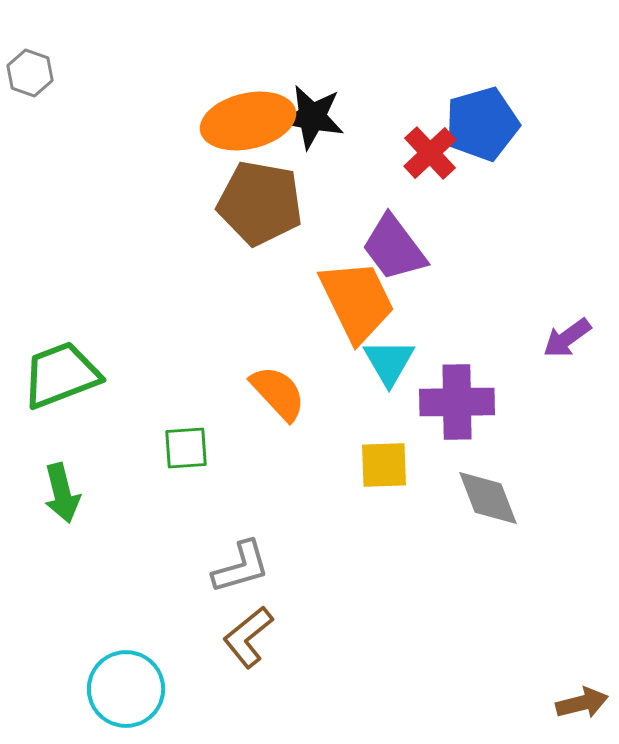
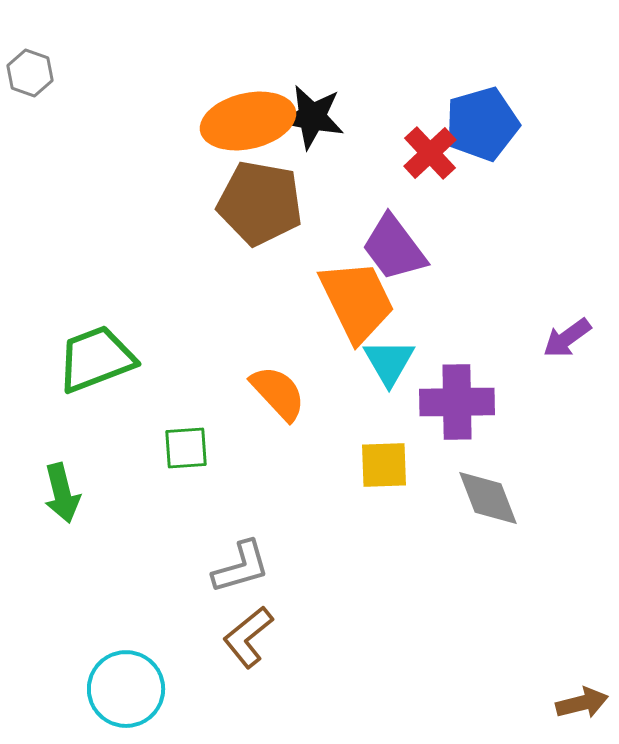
green trapezoid: moved 35 px right, 16 px up
